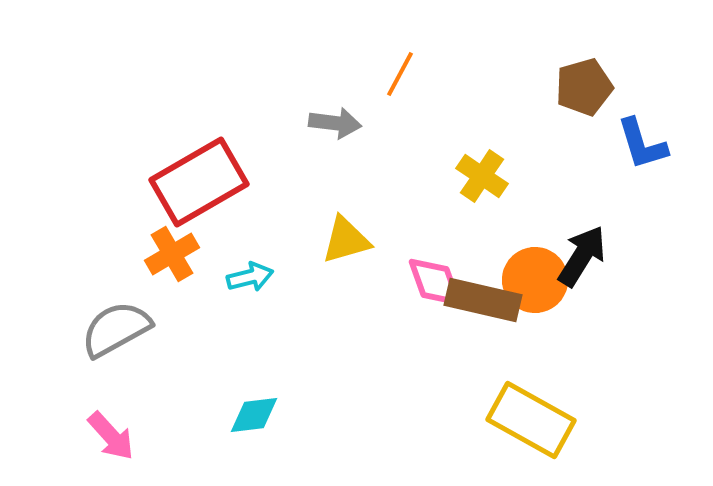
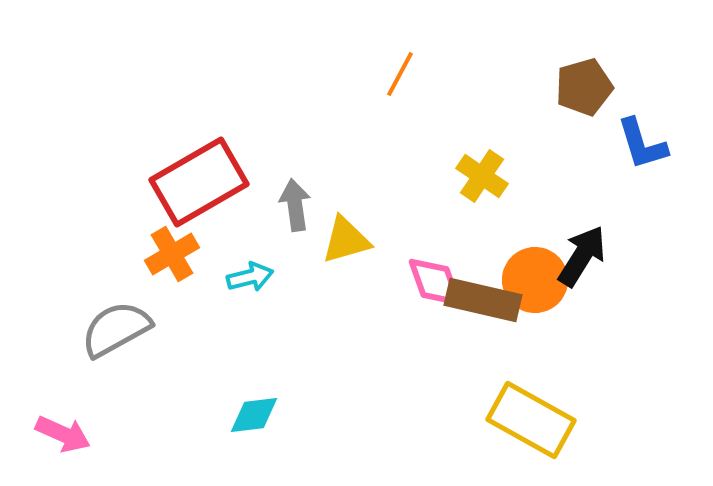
gray arrow: moved 40 px left, 82 px down; rotated 105 degrees counterclockwise
pink arrow: moved 48 px left, 2 px up; rotated 24 degrees counterclockwise
